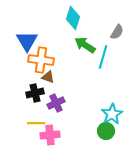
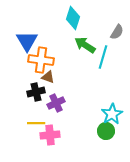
black cross: moved 1 px right, 1 px up
